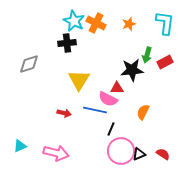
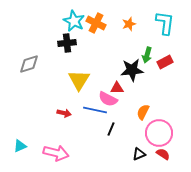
pink circle: moved 38 px right, 18 px up
